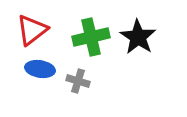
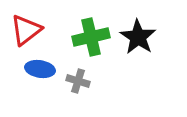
red triangle: moved 6 px left
